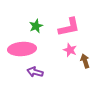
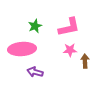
green star: moved 1 px left
pink star: rotated 24 degrees counterclockwise
brown arrow: rotated 16 degrees clockwise
